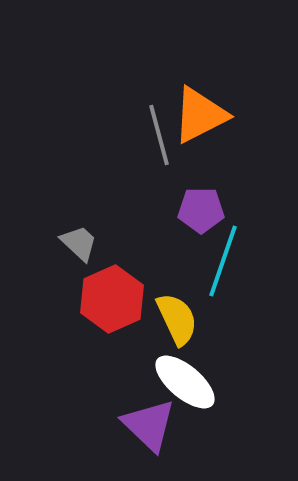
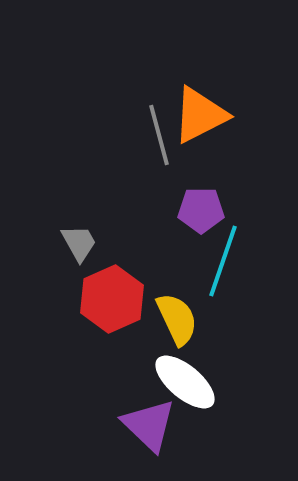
gray trapezoid: rotated 18 degrees clockwise
